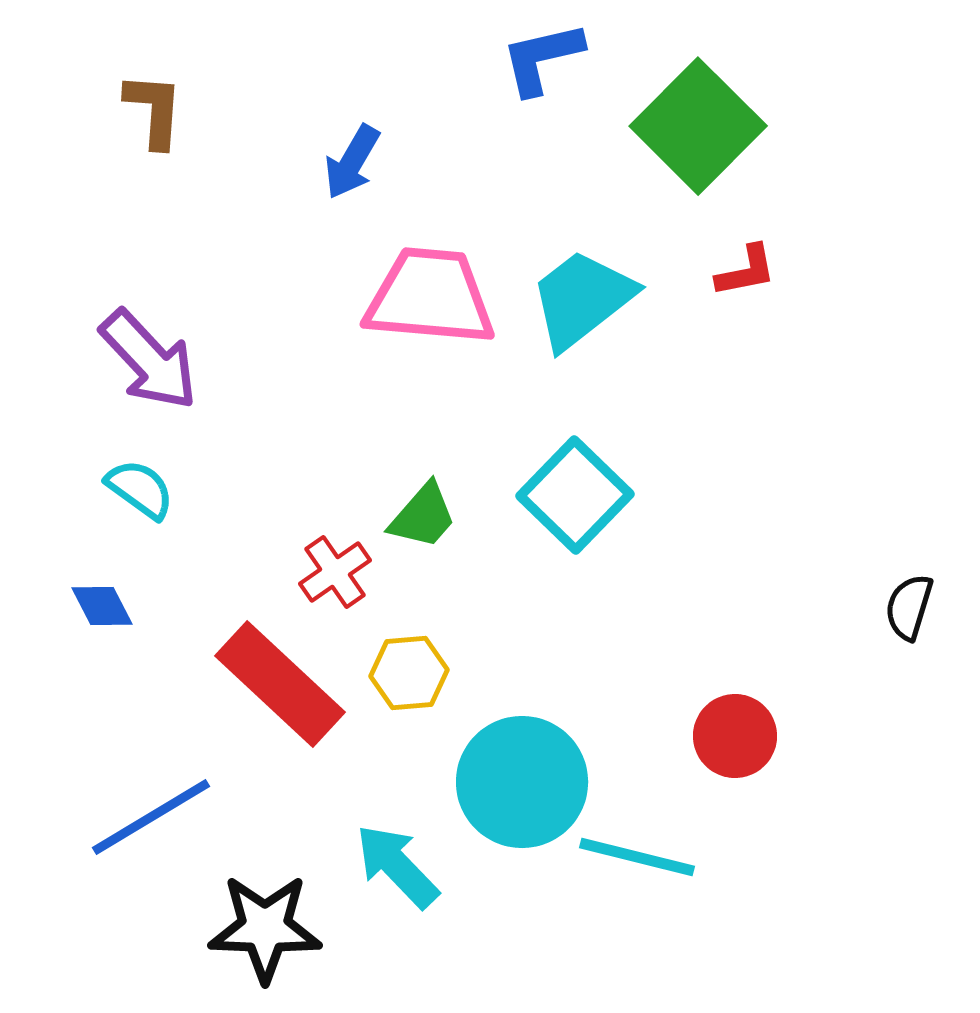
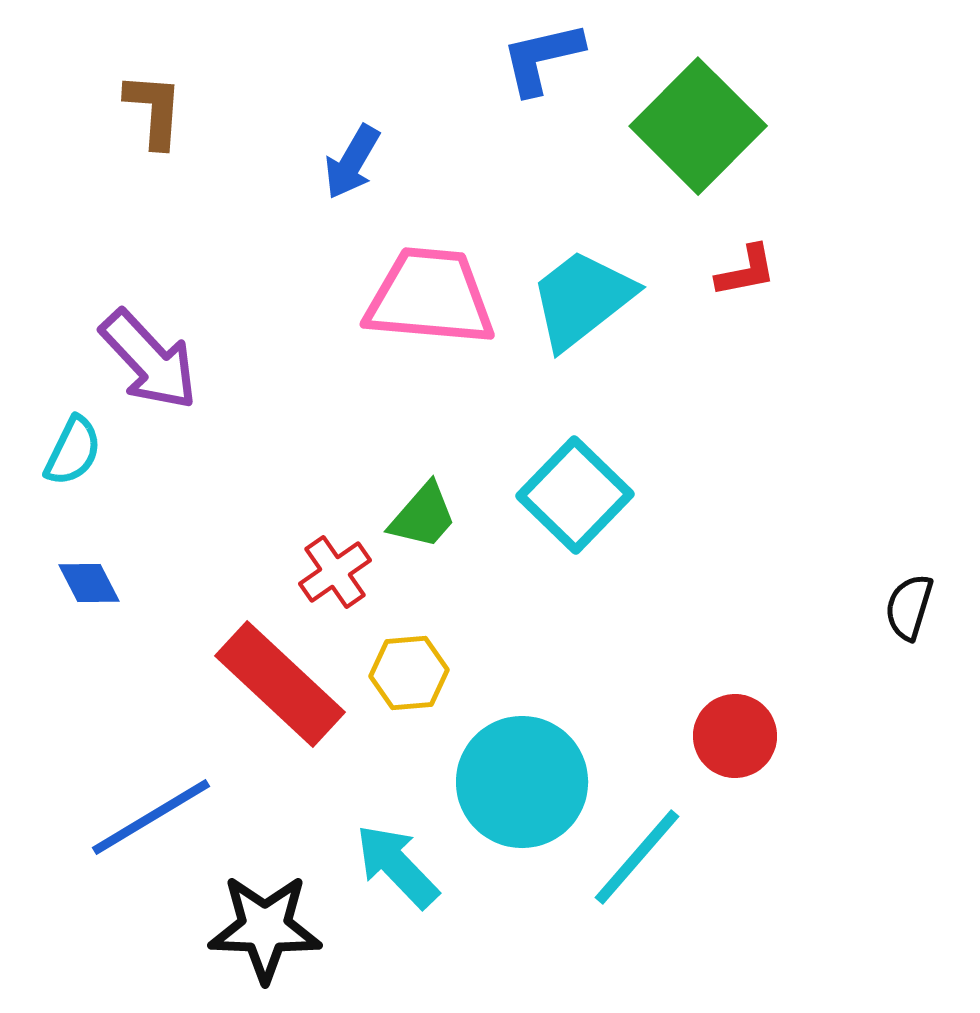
cyan semicircle: moved 67 px left, 38 px up; rotated 80 degrees clockwise
blue diamond: moved 13 px left, 23 px up
cyan line: rotated 63 degrees counterclockwise
